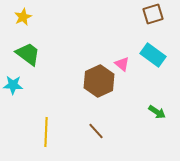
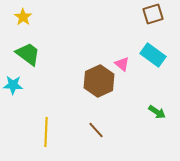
yellow star: rotated 12 degrees counterclockwise
brown line: moved 1 px up
